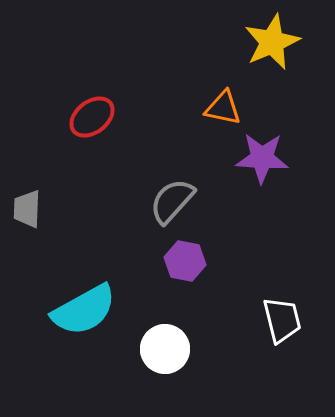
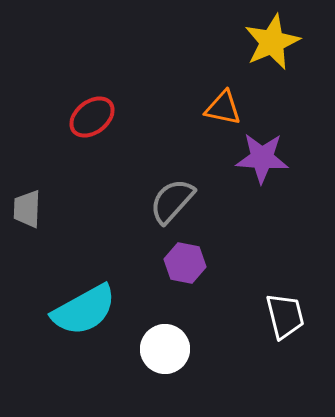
purple hexagon: moved 2 px down
white trapezoid: moved 3 px right, 4 px up
